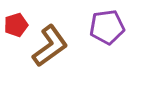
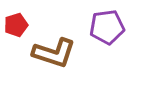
brown L-shape: moved 4 px right, 7 px down; rotated 54 degrees clockwise
